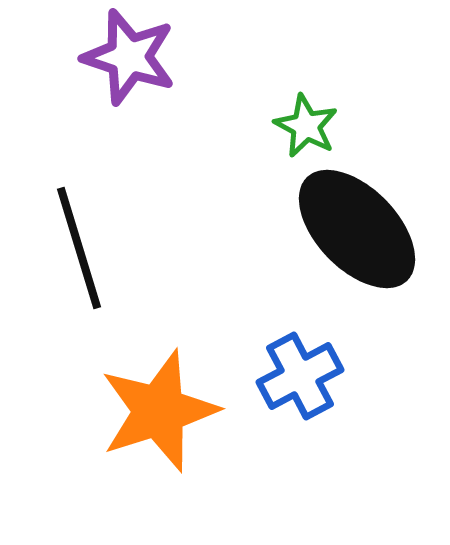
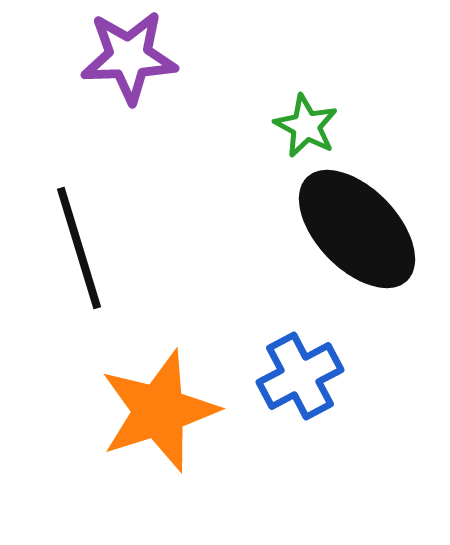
purple star: rotated 20 degrees counterclockwise
